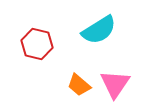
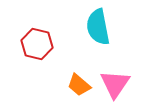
cyan semicircle: moved 1 px left, 3 px up; rotated 111 degrees clockwise
